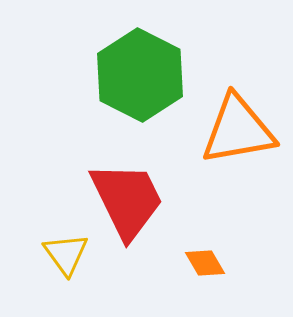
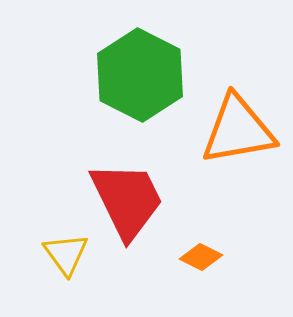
orange diamond: moved 4 px left, 6 px up; rotated 33 degrees counterclockwise
